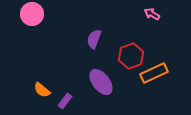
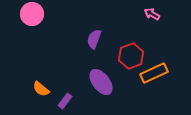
orange semicircle: moved 1 px left, 1 px up
